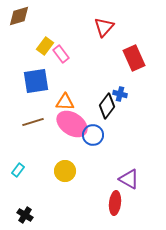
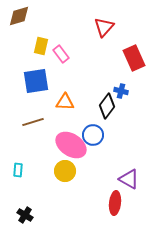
yellow rectangle: moved 4 px left; rotated 24 degrees counterclockwise
blue cross: moved 1 px right, 3 px up
pink ellipse: moved 1 px left, 21 px down
cyan rectangle: rotated 32 degrees counterclockwise
